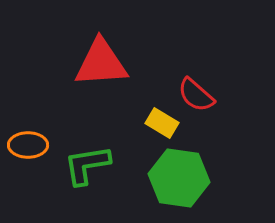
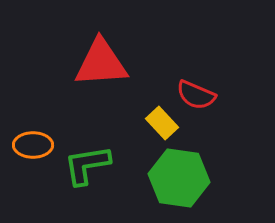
red semicircle: rotated 18 degrees counterclockwise
yellow rectangle: rotated 16 degrees clockwise
orange ellipse: moved 5 px right
